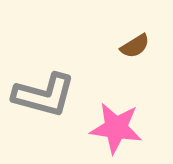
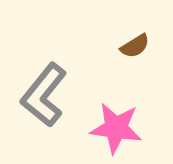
gray L-shape: rotated 114 degrees clockwise
